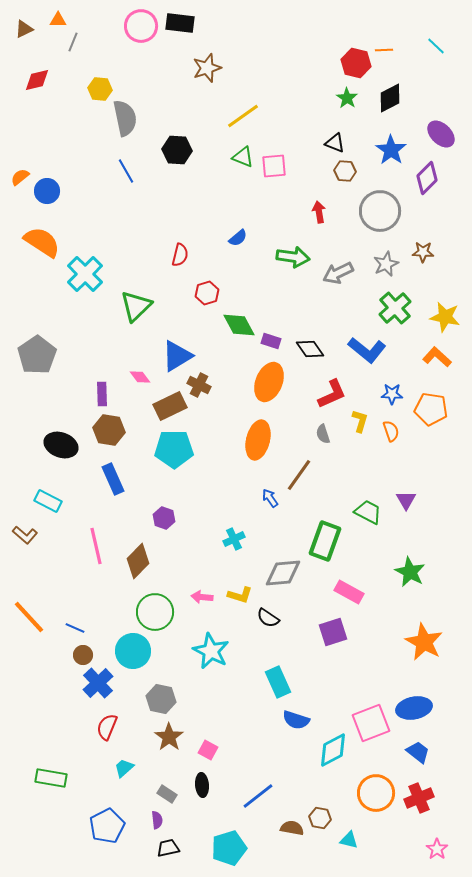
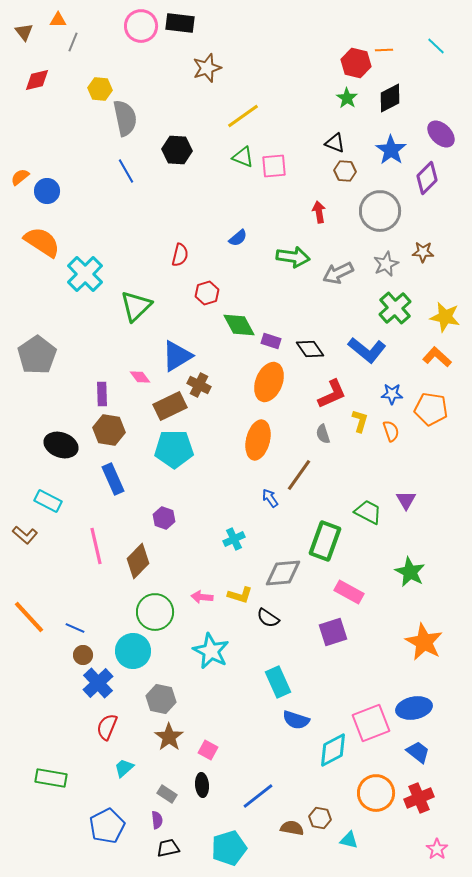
brown triangle at (24, 29): moved 3 px down; rotated 42 degrees counterclockwise
